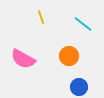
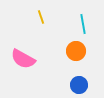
cyan line: rotated 42 degrees clockwise
orange circle: moved 7 px right, 5 px up
blue circle: moved 2 px up
